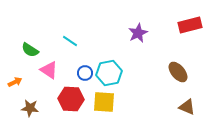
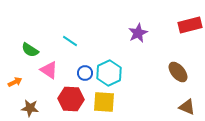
cyan hexagon: rotated 15 degrees counterclockwise
